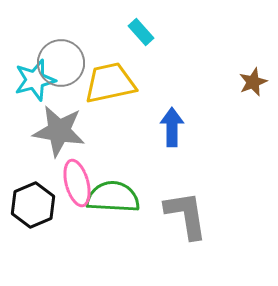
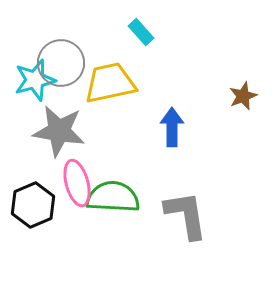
brown star: moved 10 px left, 14 px down
